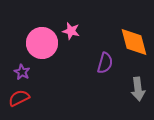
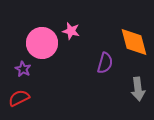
purple star: moved 1 px right, 3 px up
